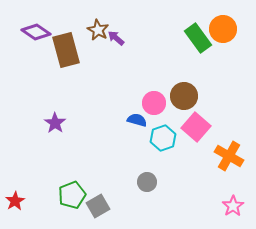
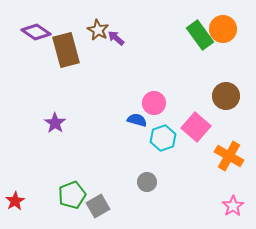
green rectangle: moved 2 px right, 3 px up
brown circle: moved 42 px right
